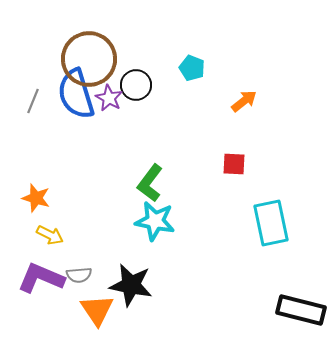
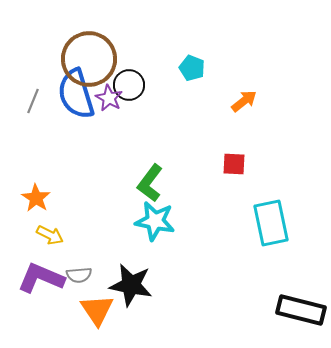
black circle: moved 7 px left
orange star: rotated 16 degrees clockwise
